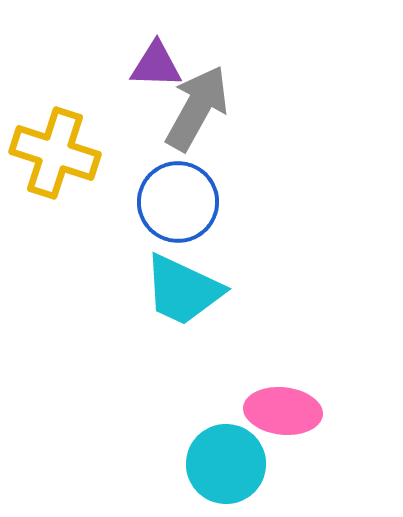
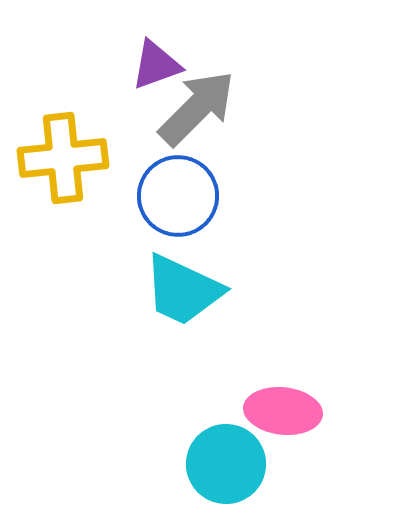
purple triangle: rotated 22 degrees counterclockwise
gray arrow: rotated 16 degrees clockwise
yellow cross: moved 8 px right, 5 px down; rotated 24 degrees counterclockwise
blue circle: moved 6 px up
